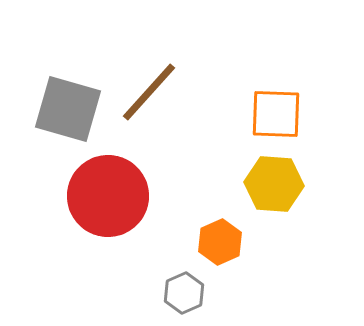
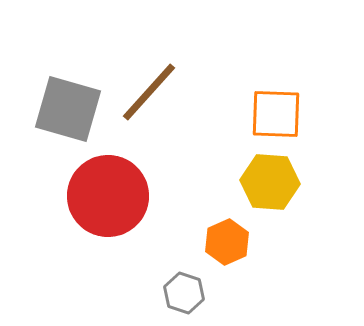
yellow hexagon: moved 4 px left, 2 px up
orange hexagon: moved 7 px right
gray hexagon: rotated 18 degrees counterclockwise
